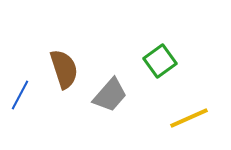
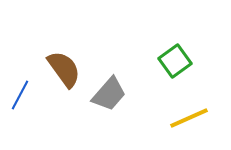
green square: moved 15 px right
brown semicircle: rotated 18 degrees counterclockwise
gray trapezoid: moved 1 px left, 1 px up
